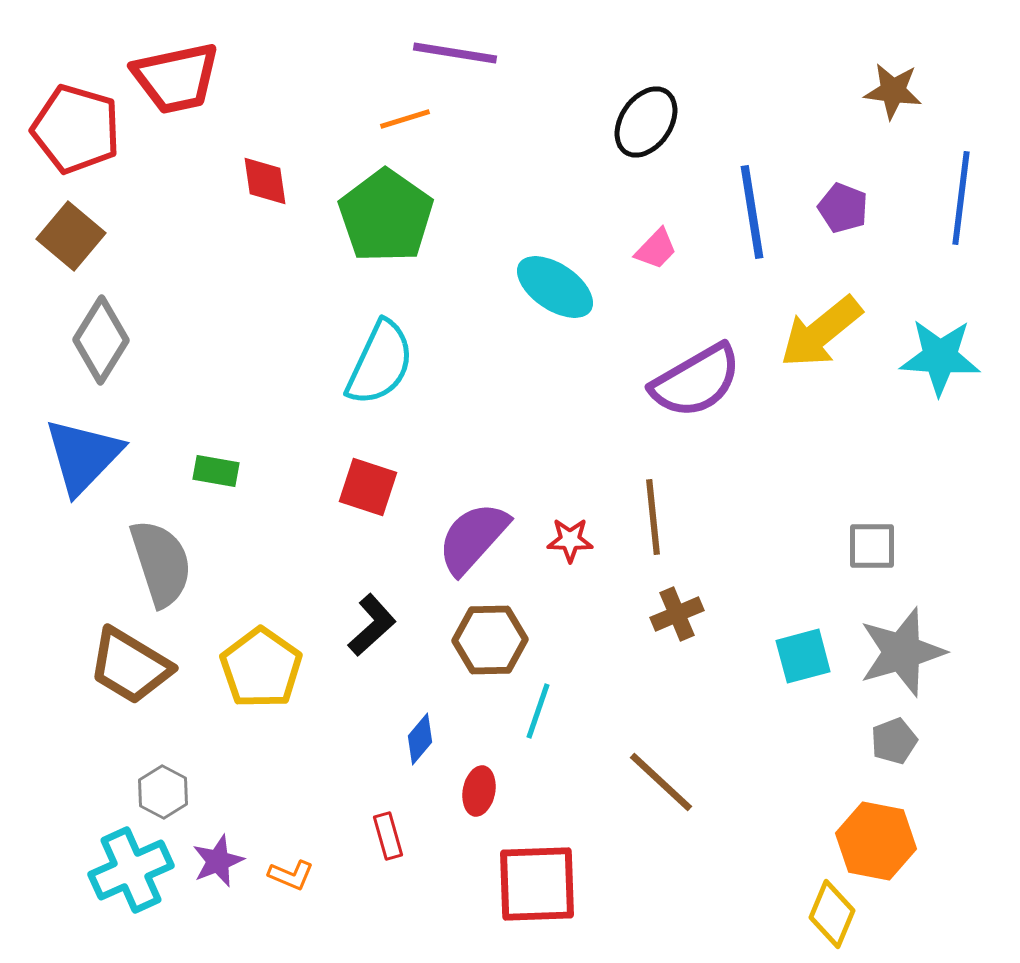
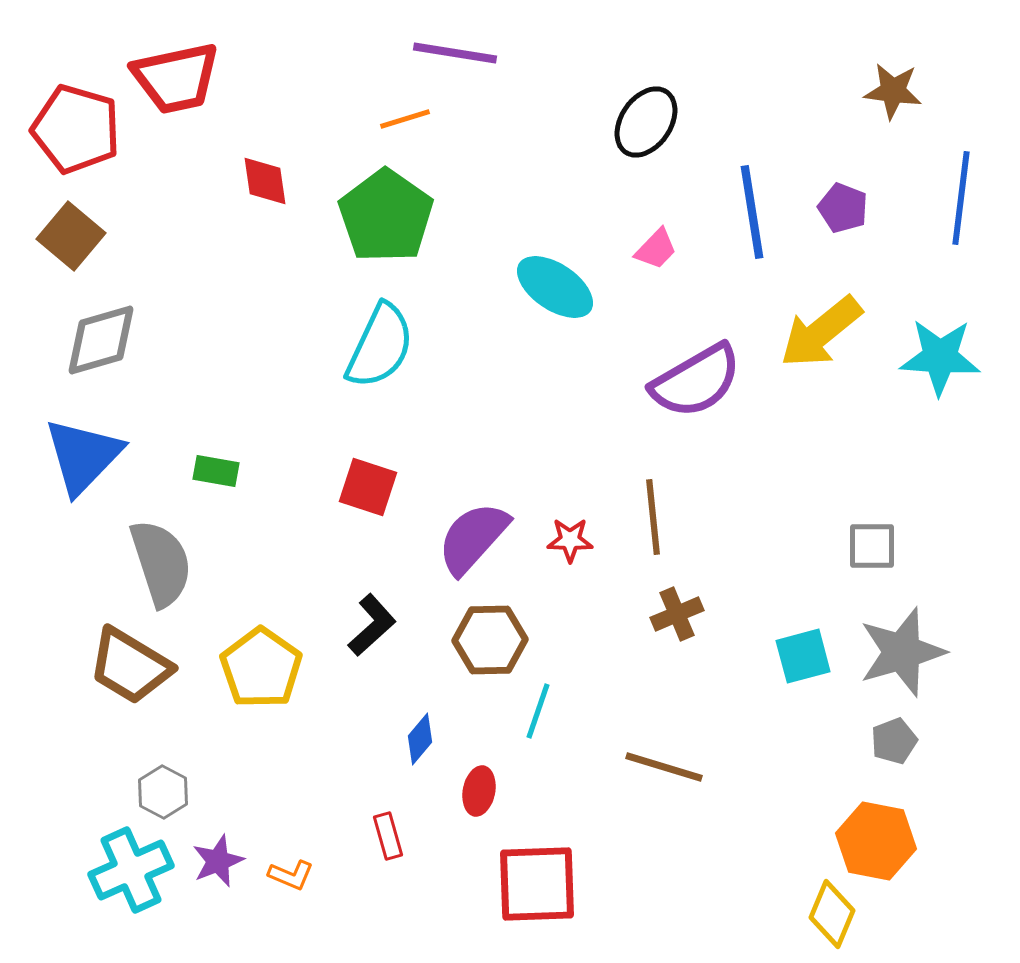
gray diamond at (101, 340): rotated 42 degrees clockwise
cyan semicircle at (380, 363): moved 17 px up
brown line at (661, 782): moved 3 px right, 15 px up; rotated 26 degrees counterclockwise
